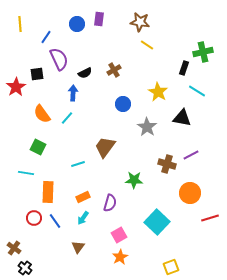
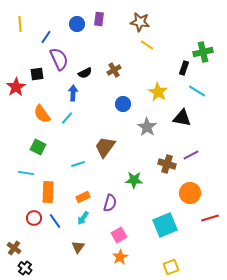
cyan square at (157, 222): moved 8 px right, 3 px down; rotated 25 degrees clockwise
